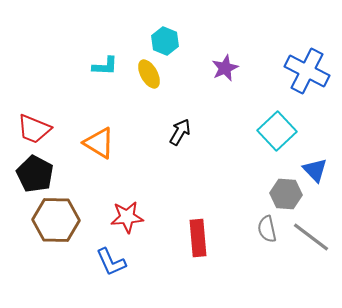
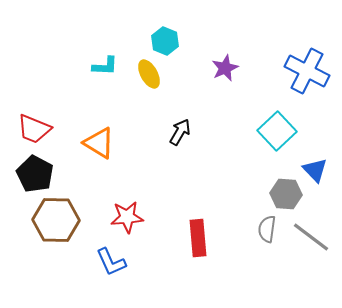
gray semicircle: rotated 20 degrees clockwise
